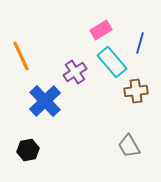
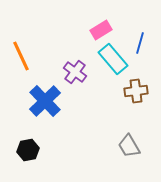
cyan rectangle: moved 1 px right, 3 px up
purple cross: rotated 20 degrees counterclockwise
